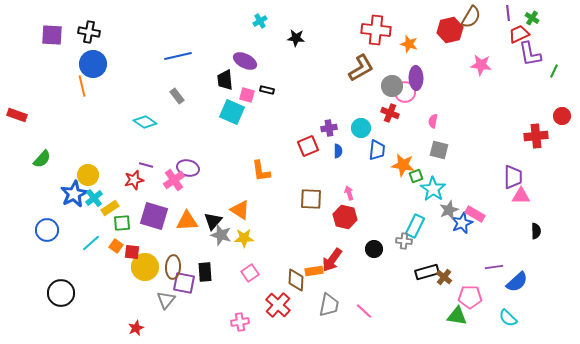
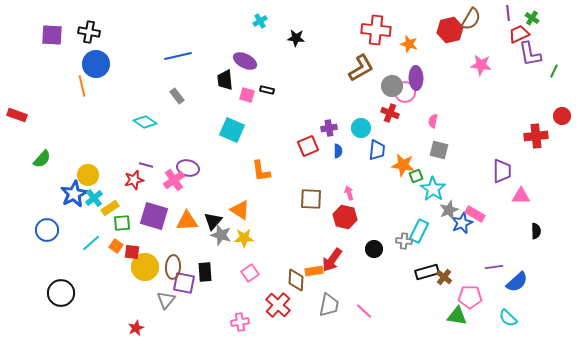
brown semicircle at (471, 17): moved 2 px down
blue circle at (93, 64): moved 3 px right
cyan square at (232, 112): moved 18 px down
purple trapezoid at (513, 177): moved 11 px left, 6 px up
cyan rectangle at (415, 226): moved 4 px right, 5 px down
